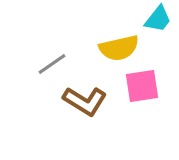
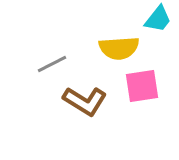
yellow semicircle: rotated 9 degrees clockwise
gray line: rotated 8 degrees clockwise
